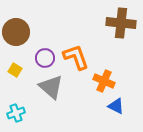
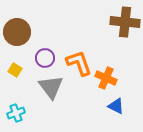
brown cross: moved 4 px right, 1 px up
brown circle: moved 1 px right
orange L-shape: moved 3 px right, 6 px down
orange cross: moved 2 px right, 3 px up
gray triangle: rotated 12 degrees clockwise
